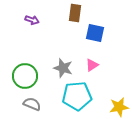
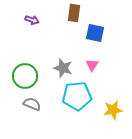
brown rectangle: moved 1 px left
pink triangle: rotated 24 degrees counterclockwise
yellow star: moved 6 px left, 3 px down
